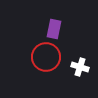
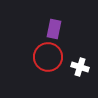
red circle: moved 2 px right
